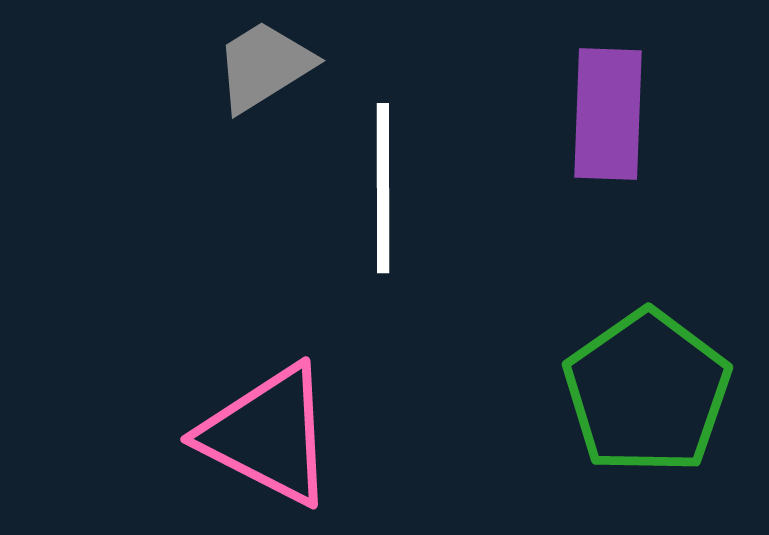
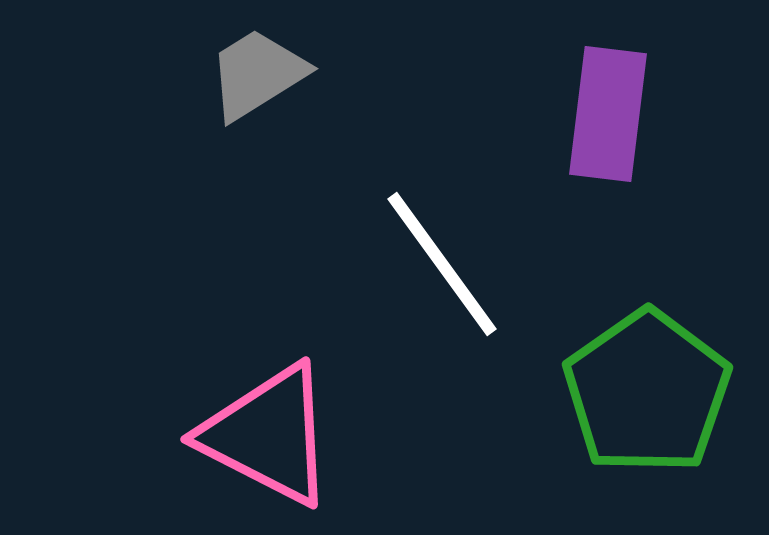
gray trapezoid: moved 7 px left, 8 px down
purple rectangle: rotated 5 degrees clockwise
white line: moved 59 px right, 76 px down; rotated 36 degrees counterclockwise
